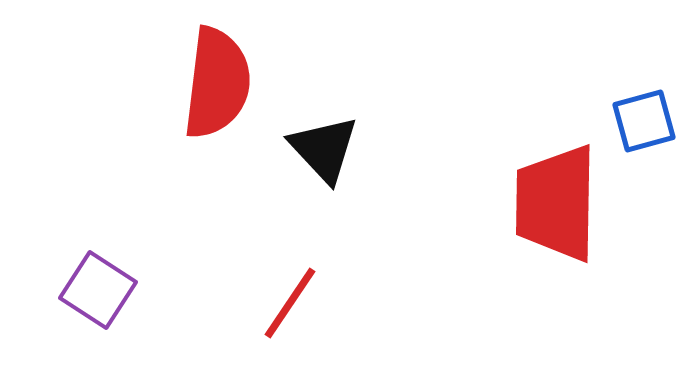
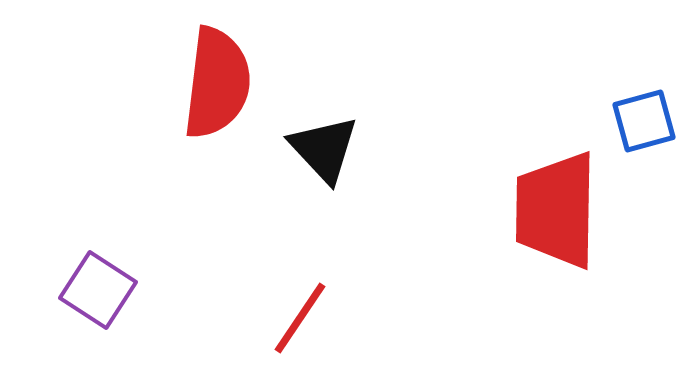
red trapezoid: moved 7 px down
red line: moved 10 px right, 15 px down
